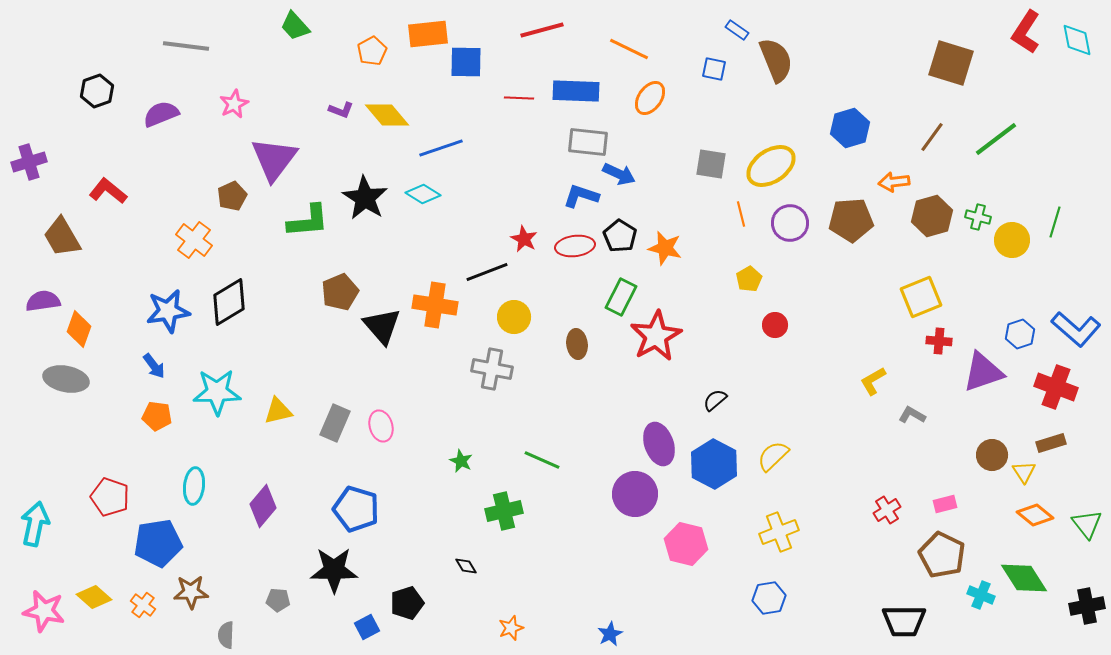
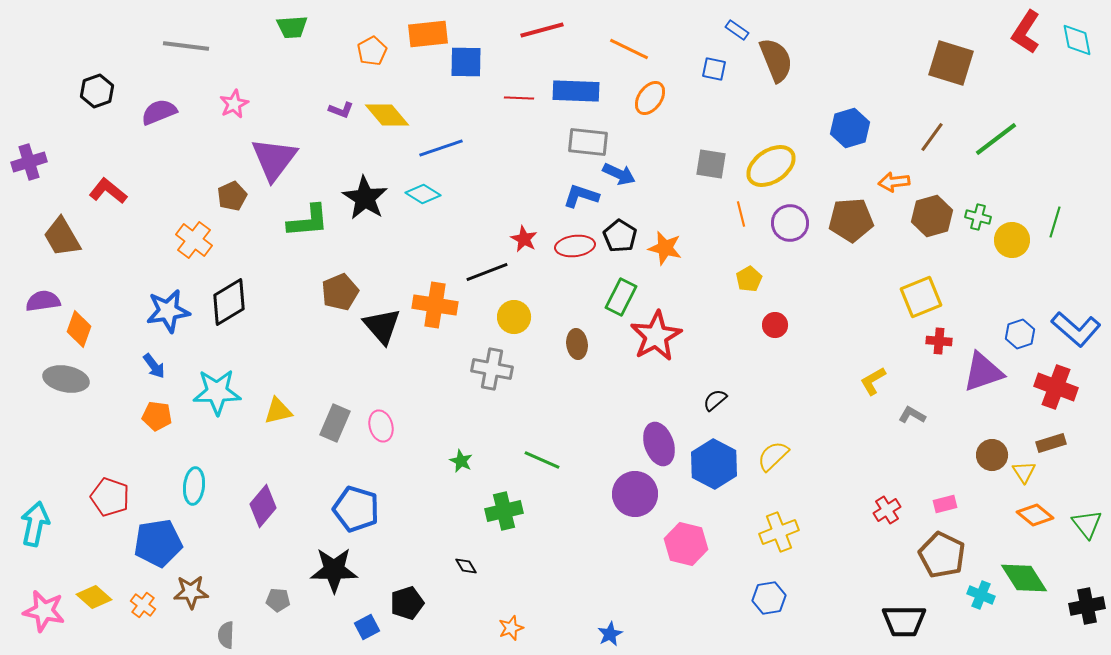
green trapezoid at (295, 26): moved 3 px left, 1 px down; rotated 52 degrees counterclockwise
purple semicircle at (161, 114): moved 2 px left, 2 px up
